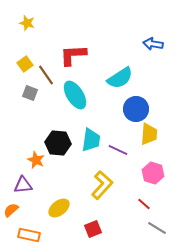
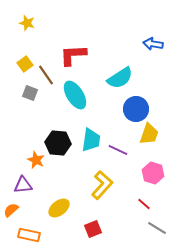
yellow trapezoid: rotated 15 degrees clockwise
